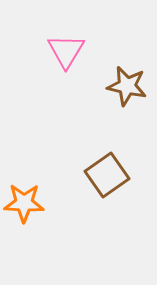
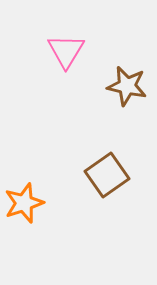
orange star: rotated 21 degrees counterclockwise
